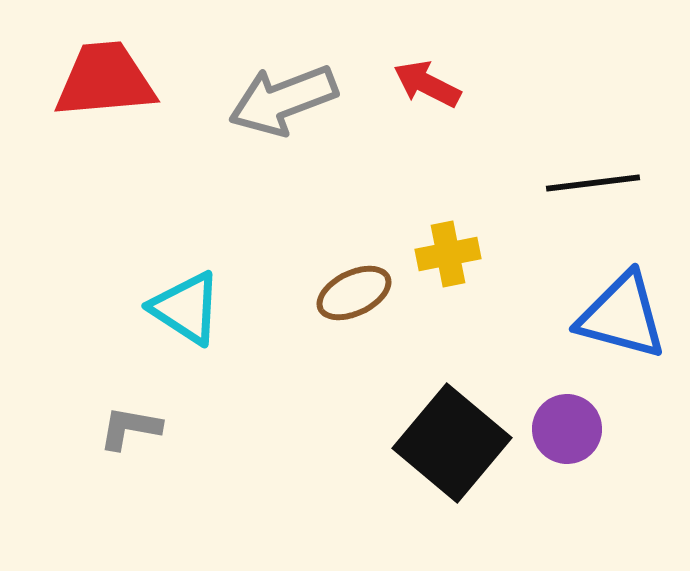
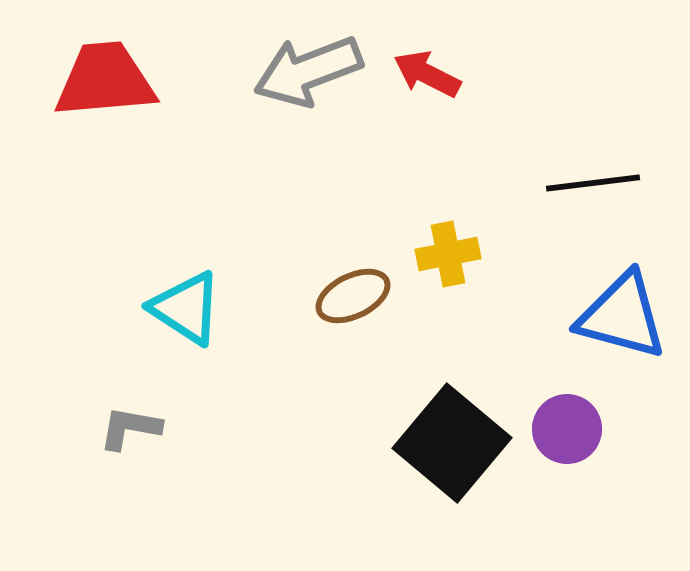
red arrow: moved 10 px up
gray arrow: moved 25 px right, 29 px up
brown ellipse: moved 1 px left, 3 px down
